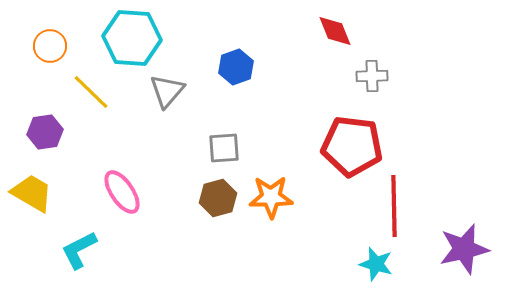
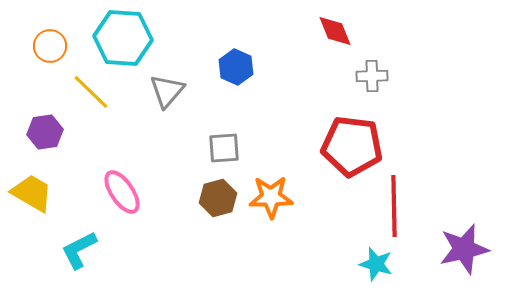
cyan hexagon: moved 9 px left
blue hexagon: rotated 16 degrees counterclockwise
